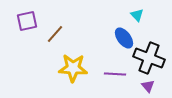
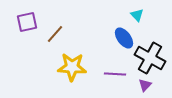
purple square: moved 1 px down
black cross: moved 1 px right; rotated 8 degrees clockwise
yellow star: moved 1 px left, 1 px up
purple triangle: moved 3 px left, 1 px up; rotated 24 degrees clockwise
